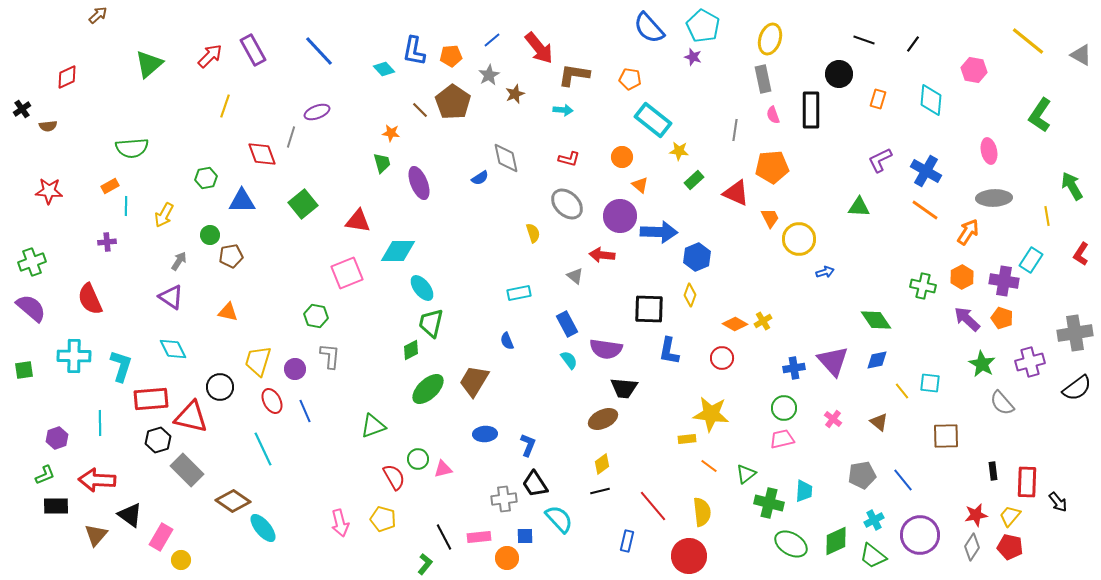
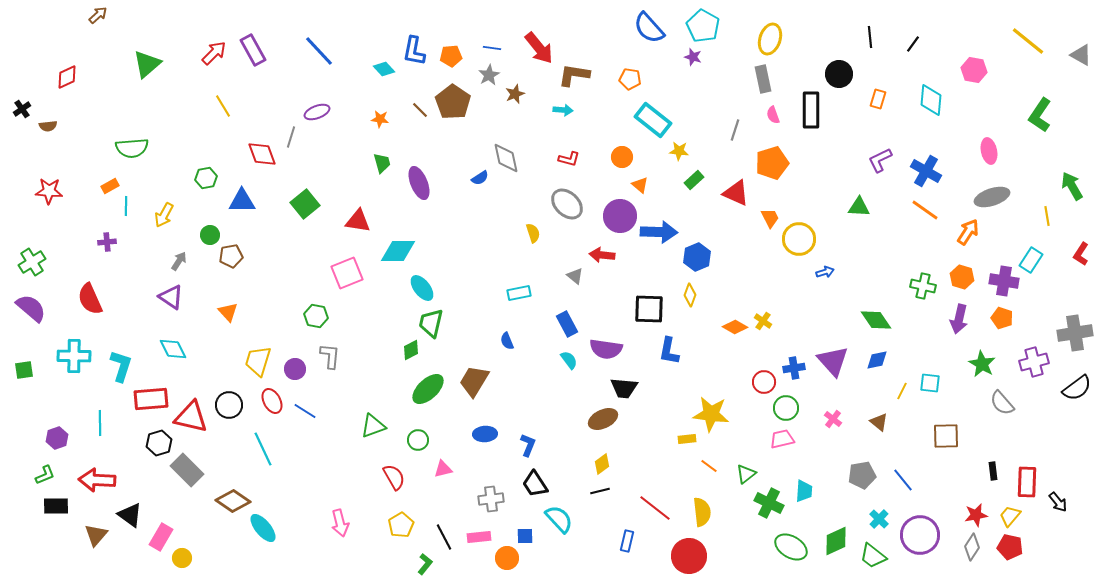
blue line at (492, 40): moved 8 px down; rotated 48 degrees clockwise
black line at (864, 40): moved 6 px right, 3 px up; rotated 65 degrees clockwise
red arrow at (210, 56): moved 4 px right, 3 px up
green triangle at (149, 64): moved 2 px left
yellow line at (225, 106): moved 2 px left; rotated 50 degrees counterclockwise
gray line at (735, 130): rotated 10 degrees clockwise
orange star at (391, 133): moved 11 px left, 14 px up
orange pentagon at (772, 167): moved 4 px up; rotated 12 degrees counterclockwise
gray ellipse at (994, 198): moved 2 px left, 1 px up; rotated 16 degrees counterclockwise
green square at (303, 204): moved 2 px right
green cross at (32, 262): rotated 12 degrees counterclockwise
orange hexagon at (962, 277): rotated 15 degrees counterclockwise
orange triangle at (228, 312): rotated 35 degrees clockwise
purple arrow at (967, 319): moved 8 px left; rotated 120 degrees counterclockwise
yellow cross at (763, 321): rotated 24 degrees counterclockwise
orange diamond at (735, 324): moved 3 px down
red circle at (722, 358): moved 42 px right, 24 px down
purple cross at (1030, 362): moved 4 px right
black circle at (220, 387): moved 9 px right, 18 px down
yellow line at (902, 391): rotated 66 degrees clockwise
green circle at (784, 408): moved 2 px right
blue line at (305, 411): rotated 35 degrees counterclockwise
black hexagon at (158, 440): moved 1 px right, 3 px down
green circle at (418, 459): moved 19 px up
gray cross at (504, 499): moved 13 px left
green cross at (769, 503): rotated 12 degrees clockwise
red line at (653, 506): moved 2 px right, 2 px down; rotated 12 degrees counterclockwise
yellow pentagon at (383, 519): moved 18 px right, 6 px down; rotated 25 degrees clockwise
cyan cross at (874, 520): moved 5 px right, 1 px up; rotated 18 degrees counterclockwise
green ellipse at (791, 544): moved 3 px down
yellow circle at (181, 560): moved 1 px right, 2 px up
